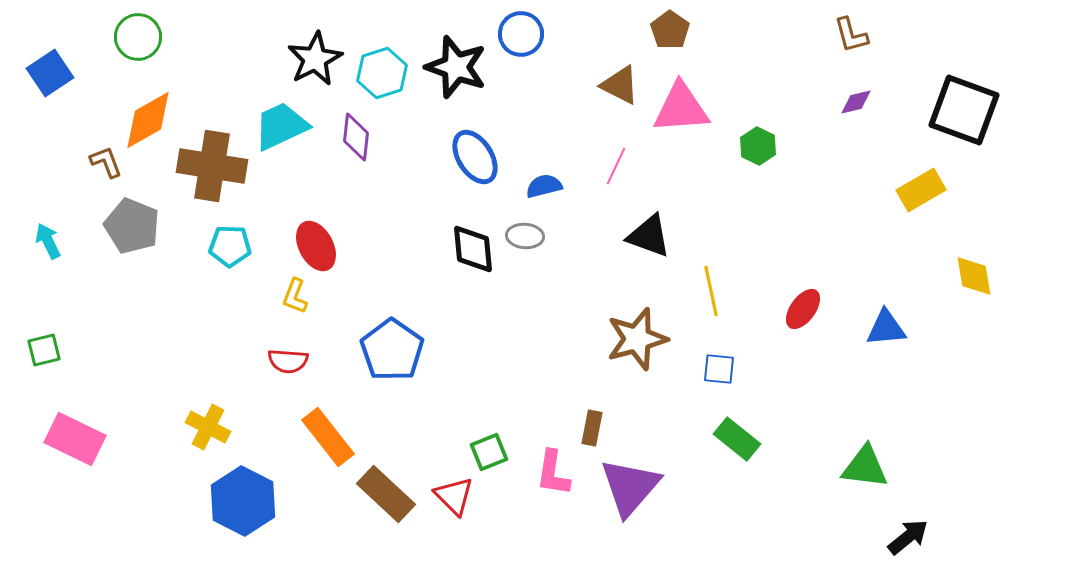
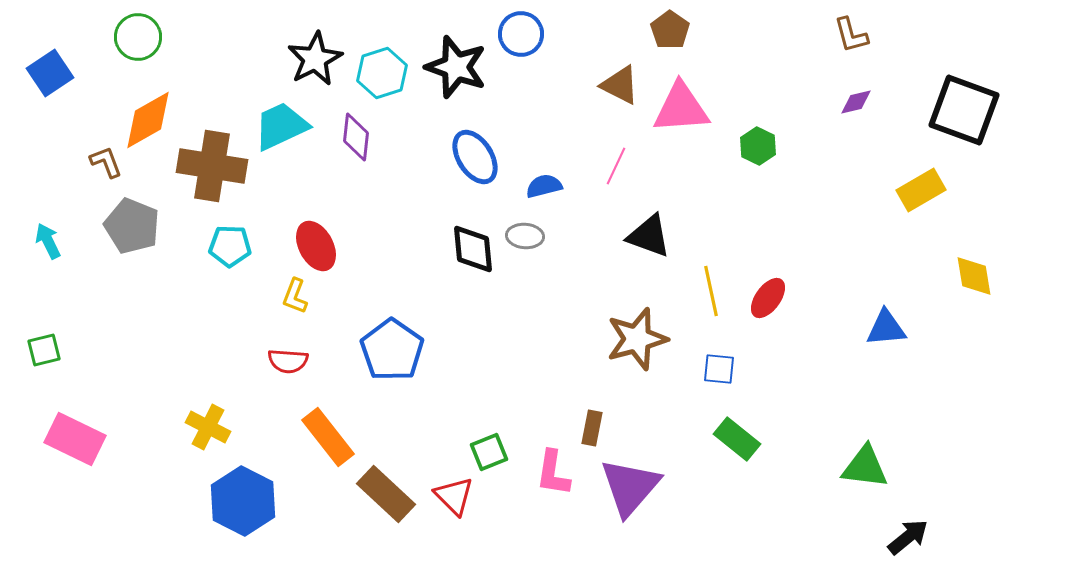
red ellipse at (803, 309): moved 35 px left, 11 px up
